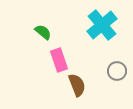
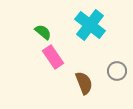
cyan cross: moved 12 px left; rotated 12 degrees counterclockwise
pink rectangle: moved 6 px left, 3 px up; rotated 15 degrees counterclockwise
brown semicircle: moved 7 px right, 2 px up
